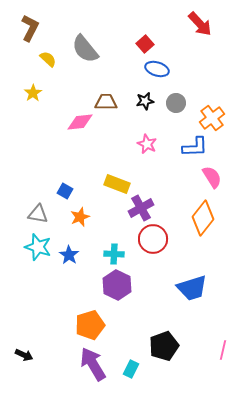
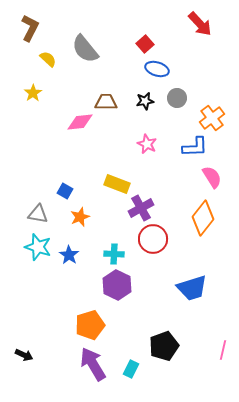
gray circle: moved 1 px right, 5 px up
